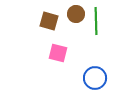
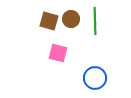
brown circle: moved 5 px left, 5 px down
green line: moved 1 px left
